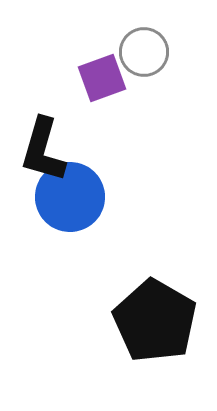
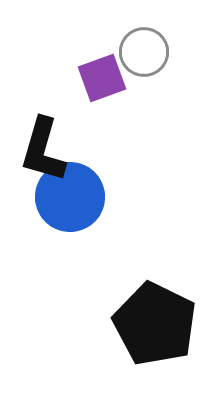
black pentagon: moved 3 px down; rotated 4 degrees counterclockwise
